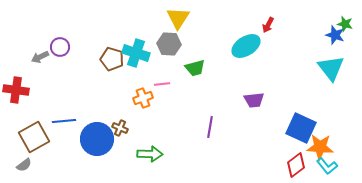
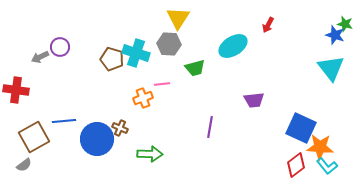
cyan ellipse: moved 13 px left
